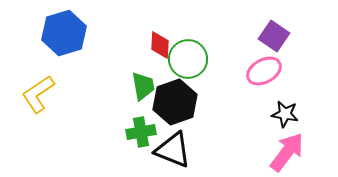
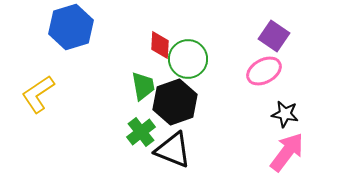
blue hexagon: moved 7 px right, 6 px up
green cross: rotated 28 degrees counterclockwise
